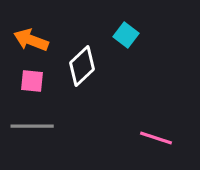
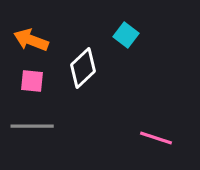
white diamond: moved 1 px right, 2 px down
